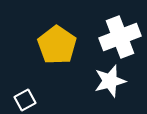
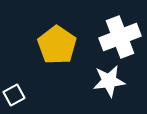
white star: moved 1 px left; rotated 8 degrees clockwise
white square: moved 11 px left, 5 px up
